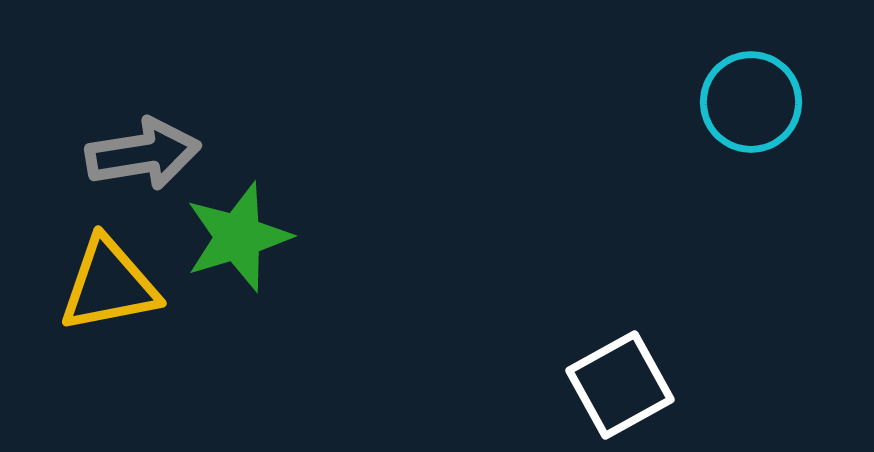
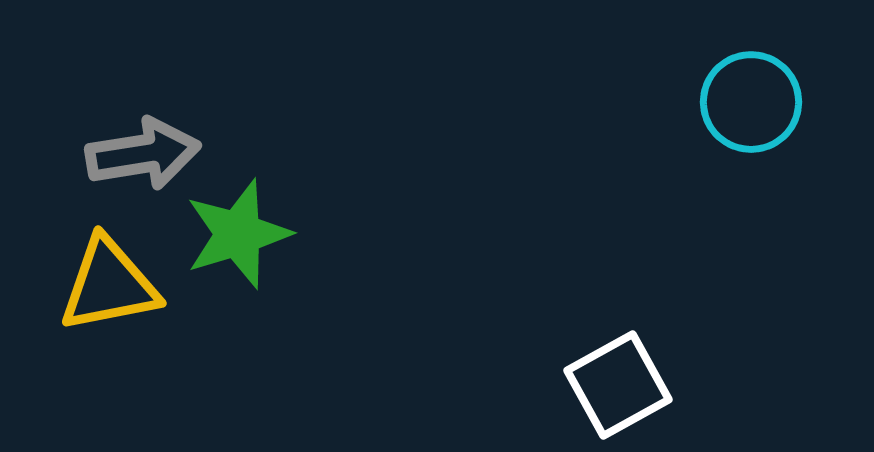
green star: moved 3 px up
white square: moved 2 px left
